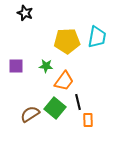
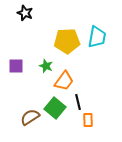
green star: rotated 16 degrees clockwise
brown semicircle: moved 3 px down
